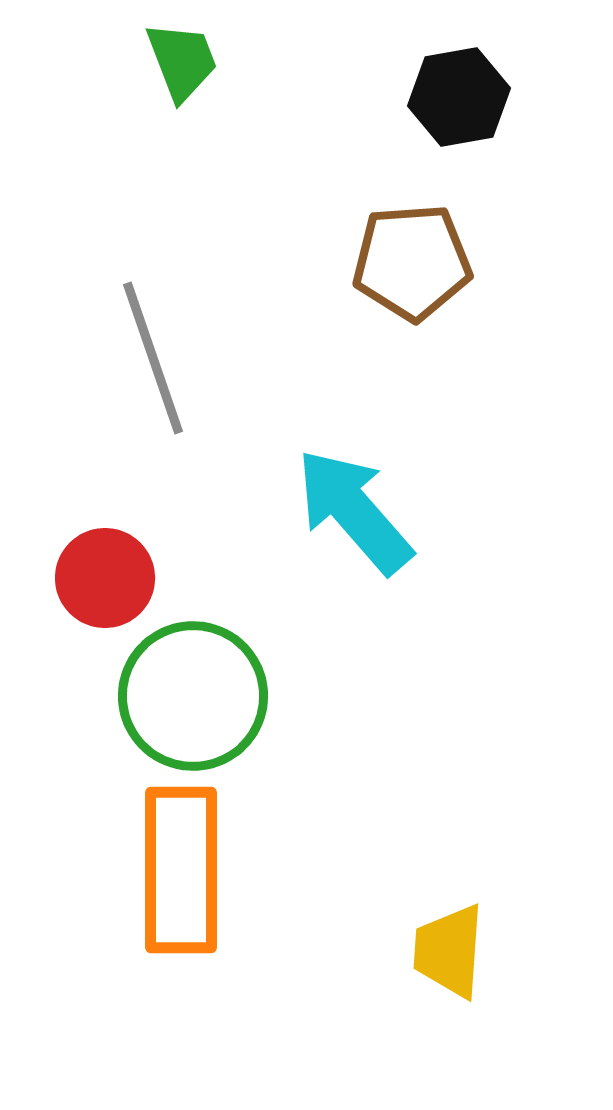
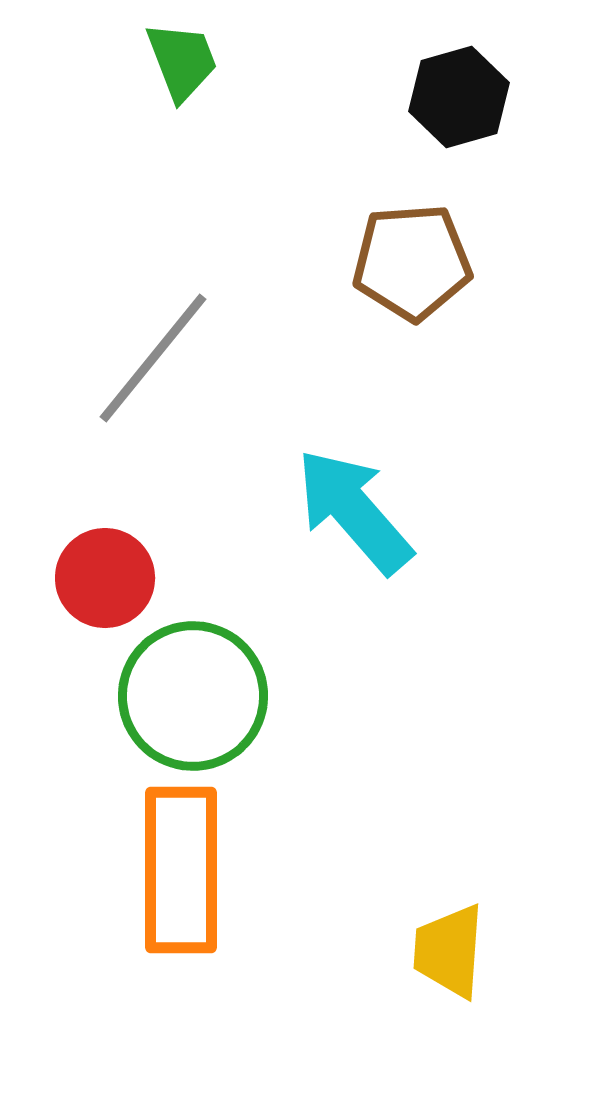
black hexagon: rotated 6 degrees counterclockwise
gray line: rotated 58 degrees clockwise
